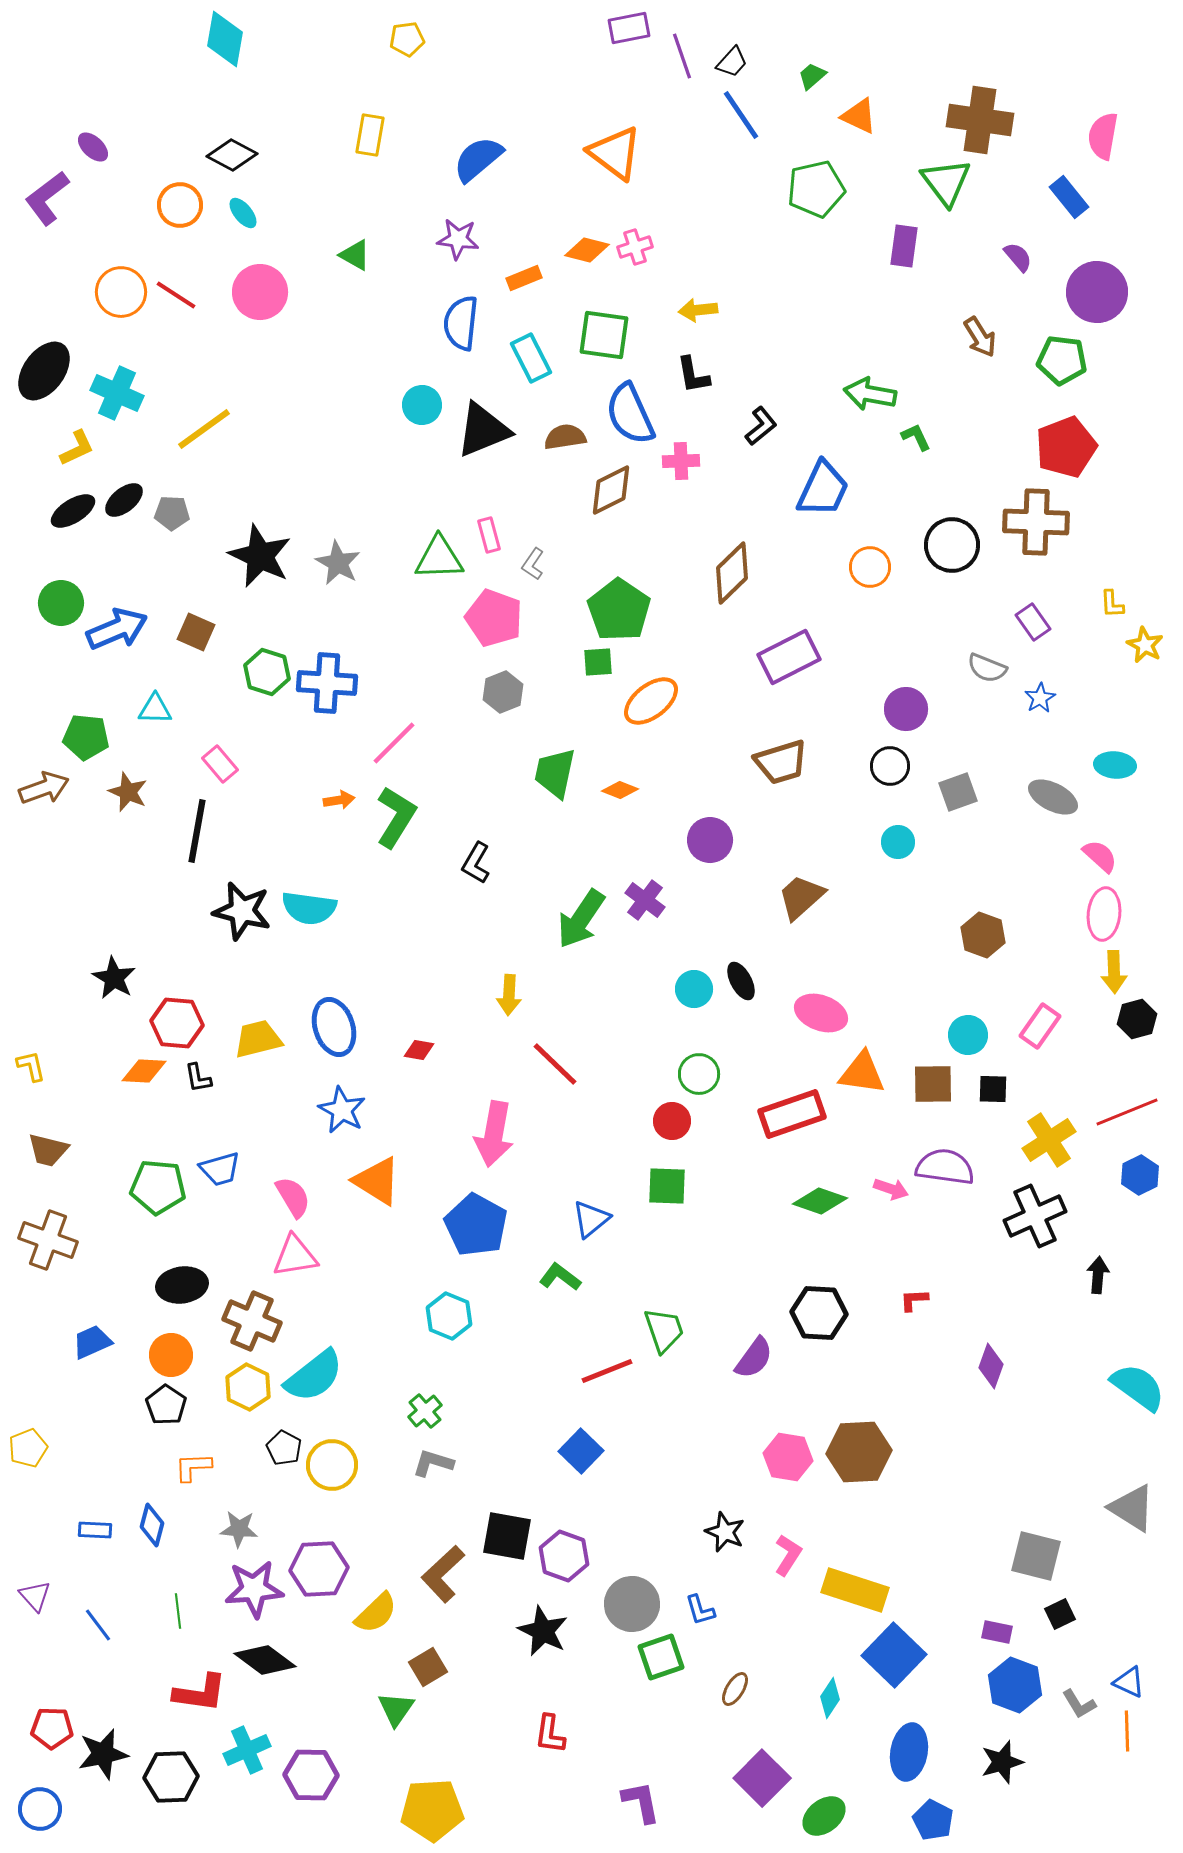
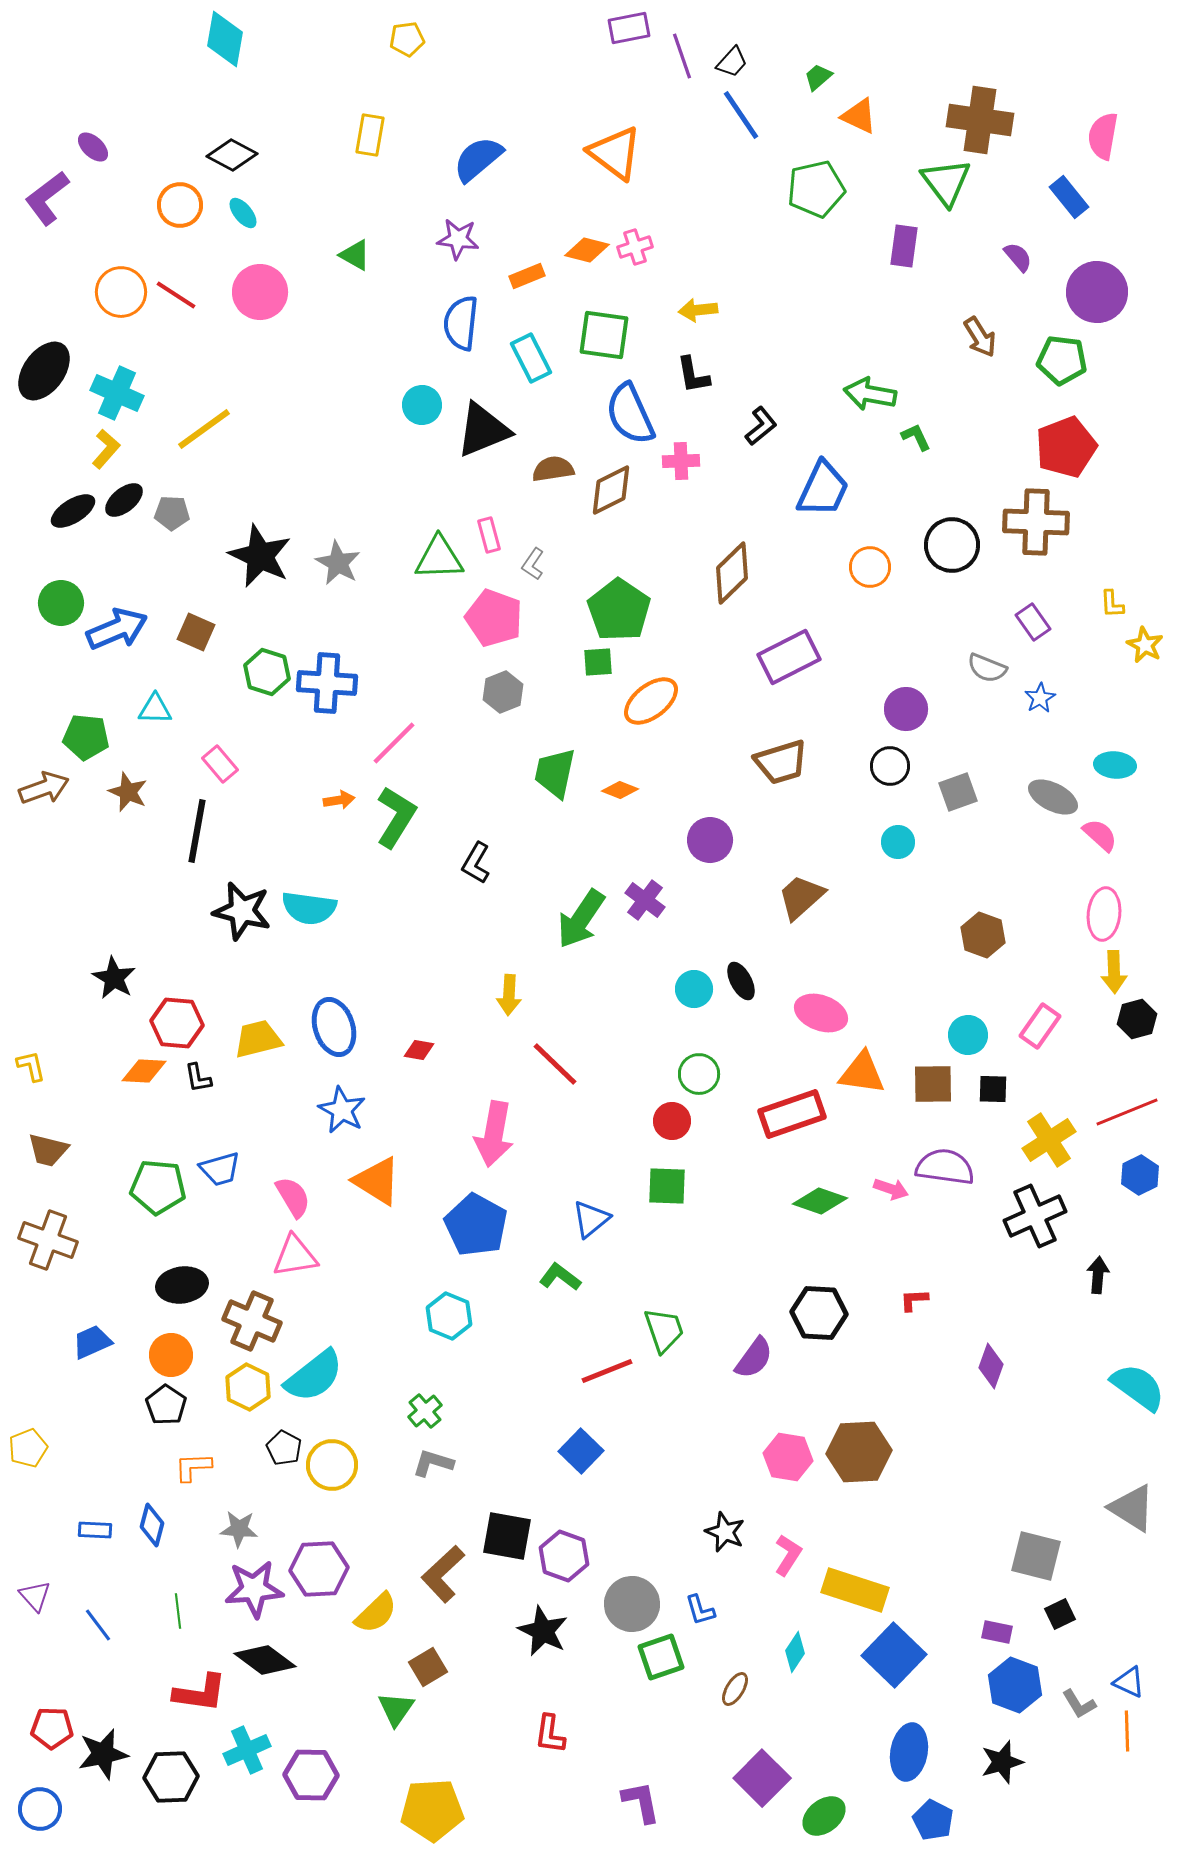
green trapezoid at (812, 76): moved 6 px right, 1 px down
orange rectangle at (524, 278): moved 3 px right, 2 px up
brown semicircle at (565, 437): moved 12 px left, 32 px down
yellow L-shape at (77, 448): moved 29 px right, 1 px down; rotated 24 degrees counterclockwise
pink semicircle at (1100, 856): moved 21 px up
cyan diamond at (830, 1698): moved 35 px left, 46 px up
